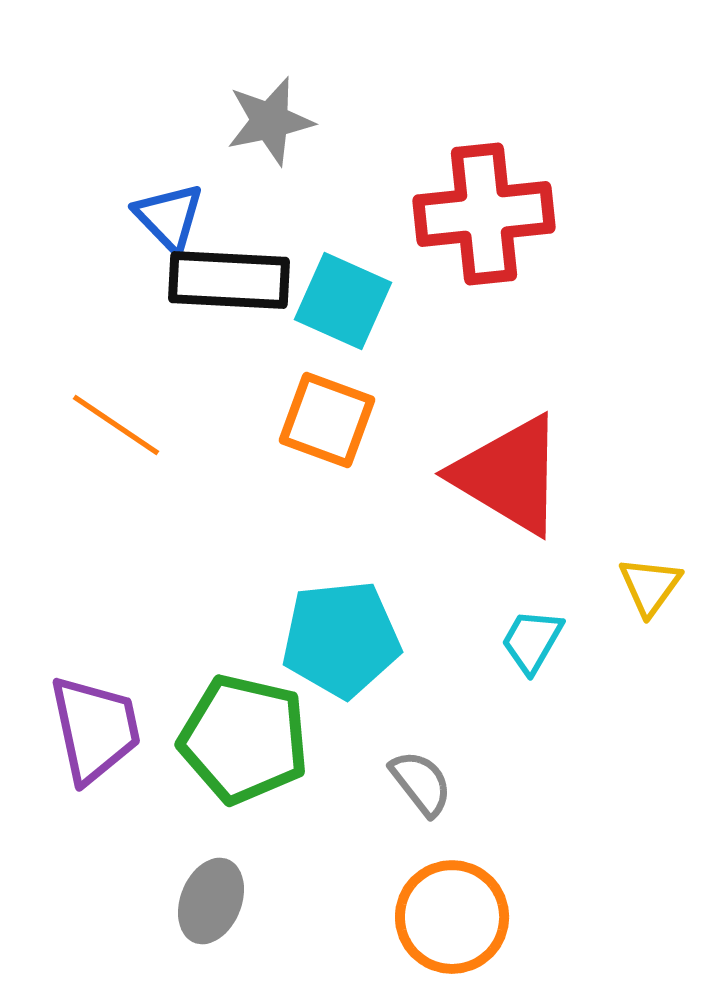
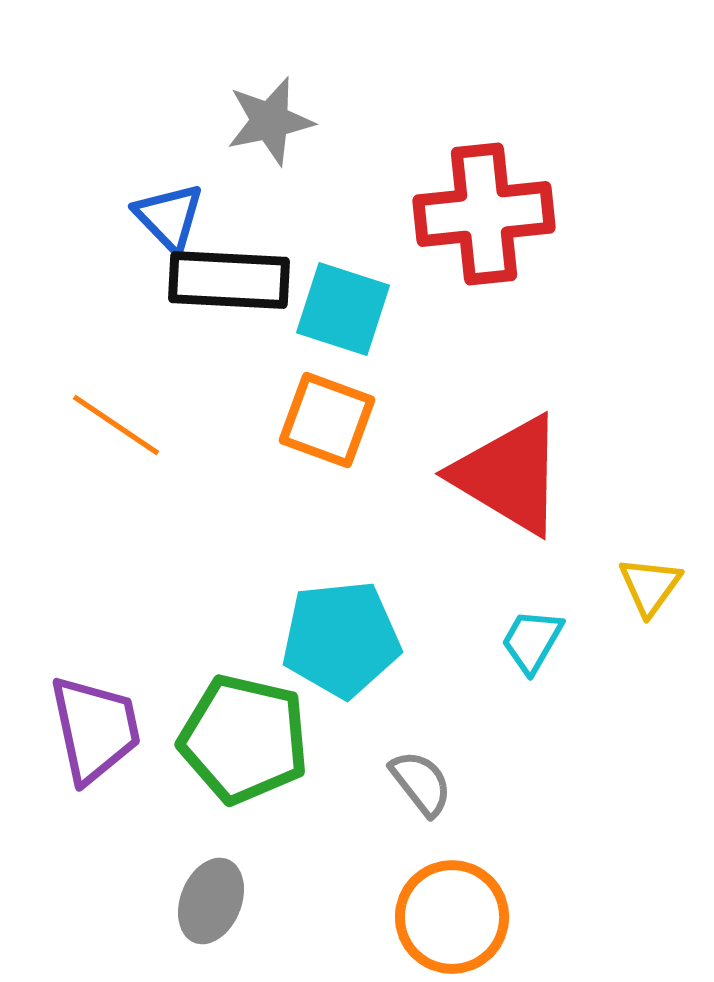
cyan square: moved 8 px down; rotated 6 degrees counterclockwise
